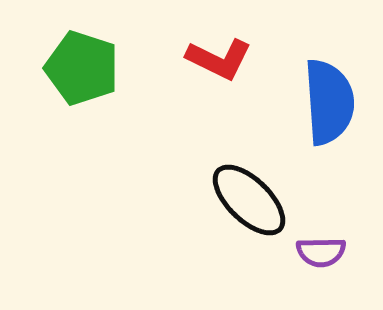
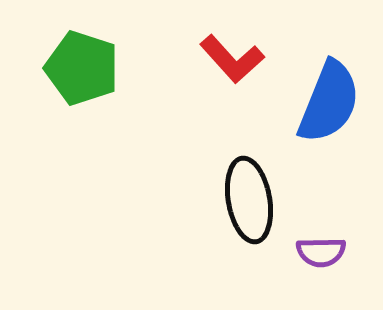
red L-shape: moved 13 px right; rotated 22 degrees clockwise
blue semicircle: rotated 26 degrees clockwise
black ellipse: rotated 36 degrees clockwise
